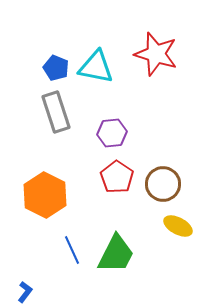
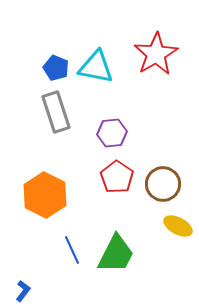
red star: rotated 24 degrees clockwise
blue L-shape: moved 2 px left, 1 px up
